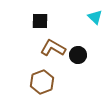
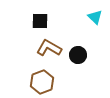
brown L-shape: moved 4 px left
